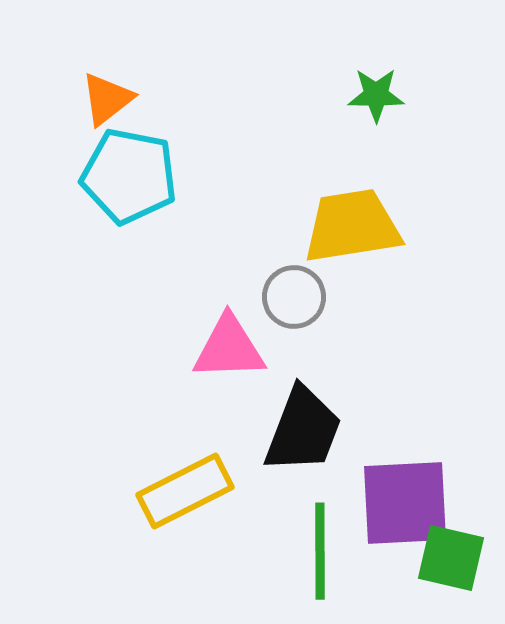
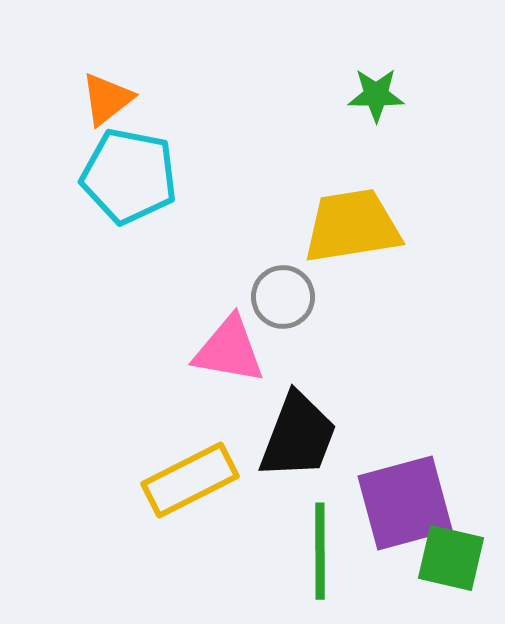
gray circle: moved 11 px left
pink triangle: moved 2 px down; rotated 12 degrees clockwise
black trapezoid: moved 5 px left, 6 px down
yellow rectangle: moved 5 px right, 11 px up
purple square: rotated 12 degrees counterclockwise
